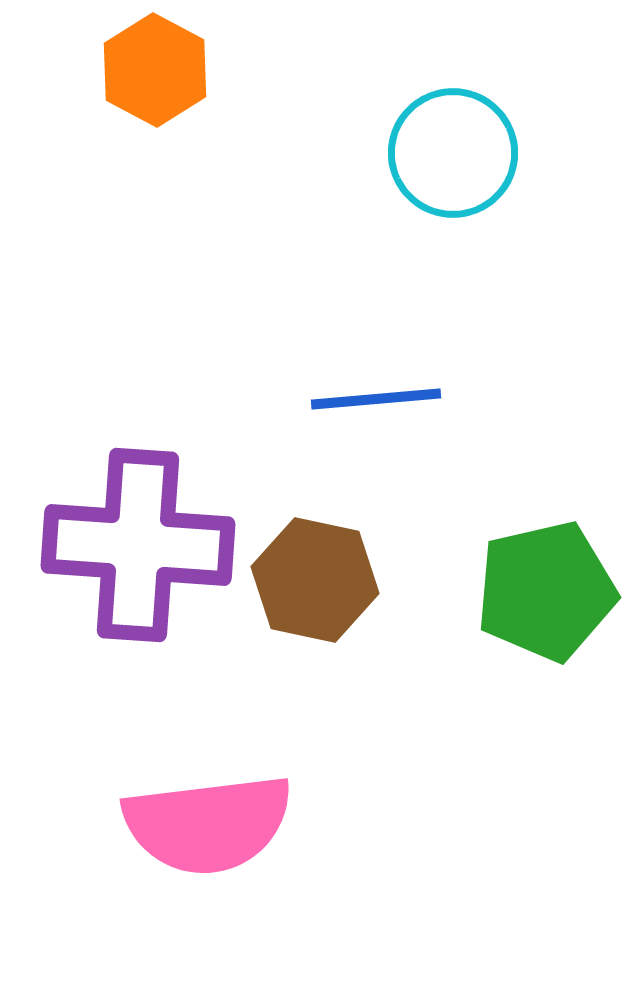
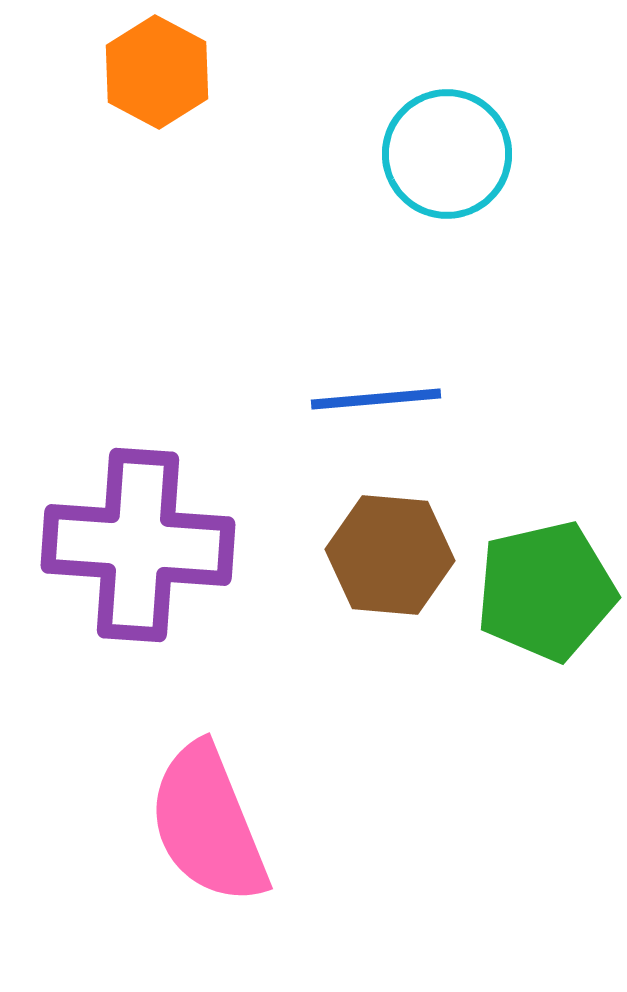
orange hexagon: moved 2 px right, 2 px down
cyan circle: moved 6 px left, 1 px down
brown hexagon: moved 75 px right, 25 px up; rotated 7 degrees counterclockwise
pink semicircle: rotated 75 degrees clockwise
